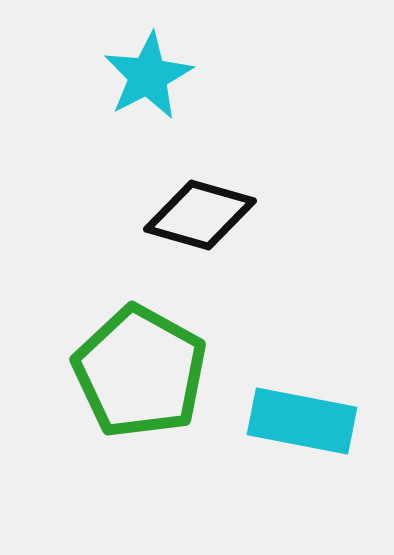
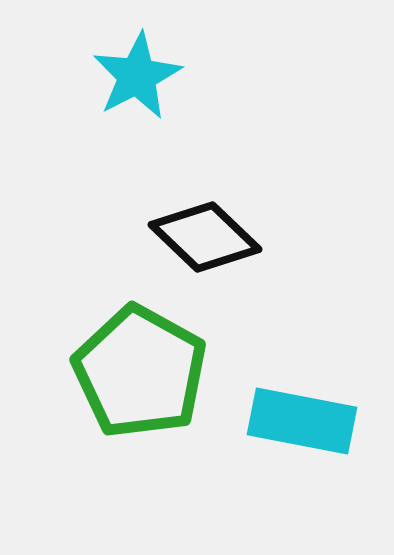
cyan star: moved 11 px left
black diamond: moved 5 px right, 22 px down; rotated 28 degrees clockwise
